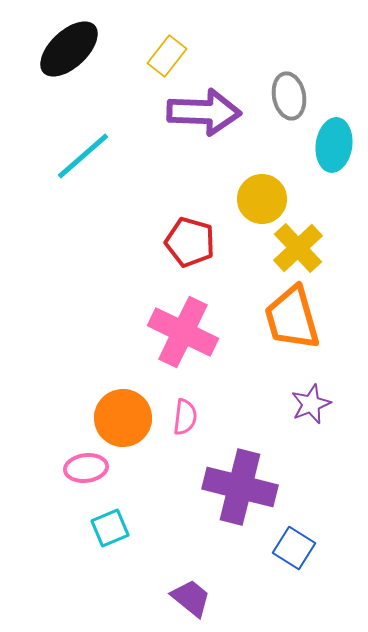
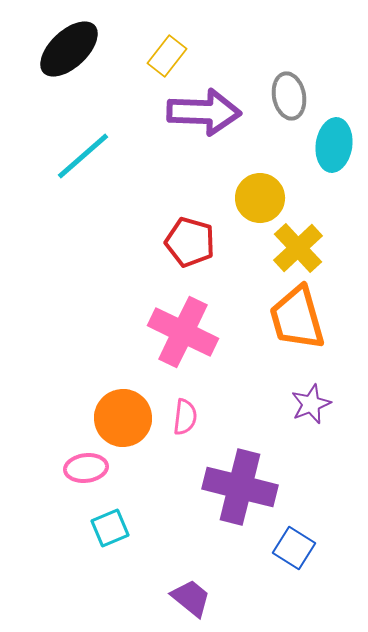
yellow circle: moved 2 px left, 1 px up
orange trapezoid: moved 5 px right
